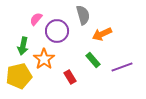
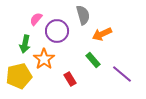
green arrow: moved 2 px right, 2 px up
purple line: moved 7 px down; rotated 60 degrees clockwise
red rectangle: moved 2 px down
